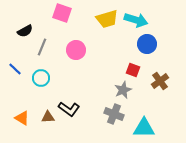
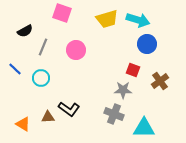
cyan arrow: moved 2 px right
gray line: moved 1 px right
gray star: rotated 24 degrees clockwise
orange triangle: moved 1 px right, 6 px down
